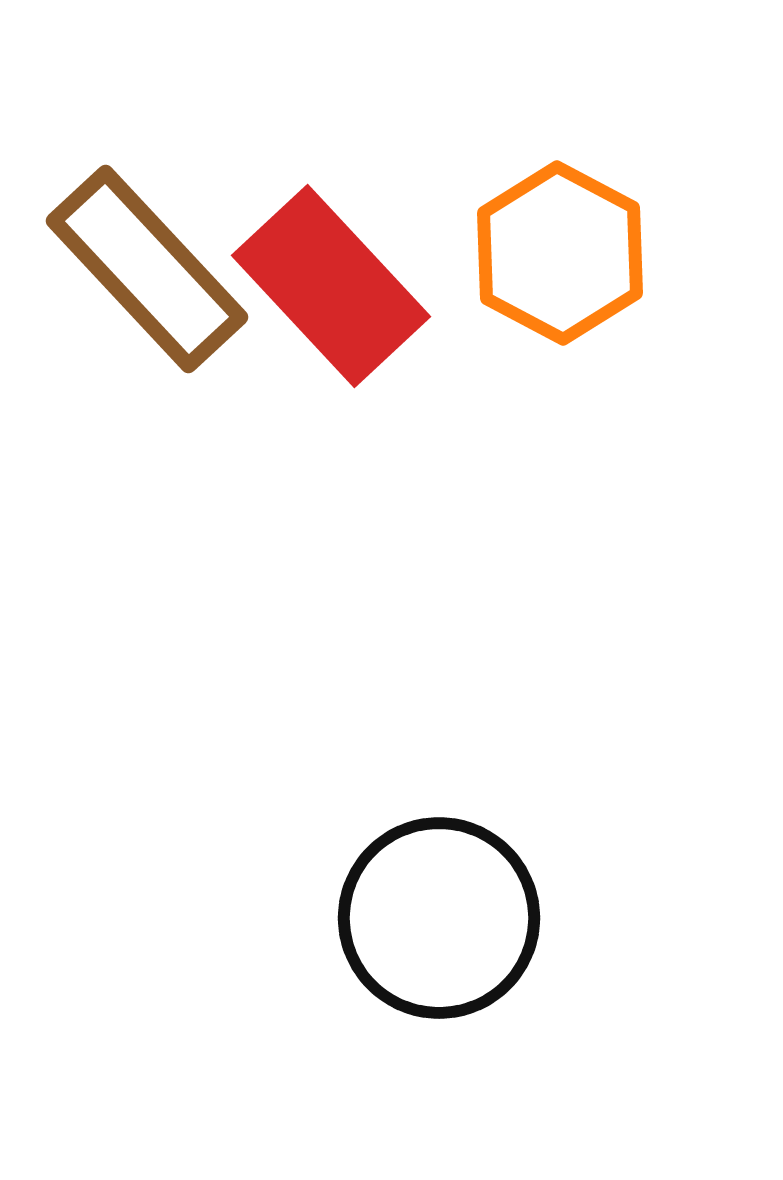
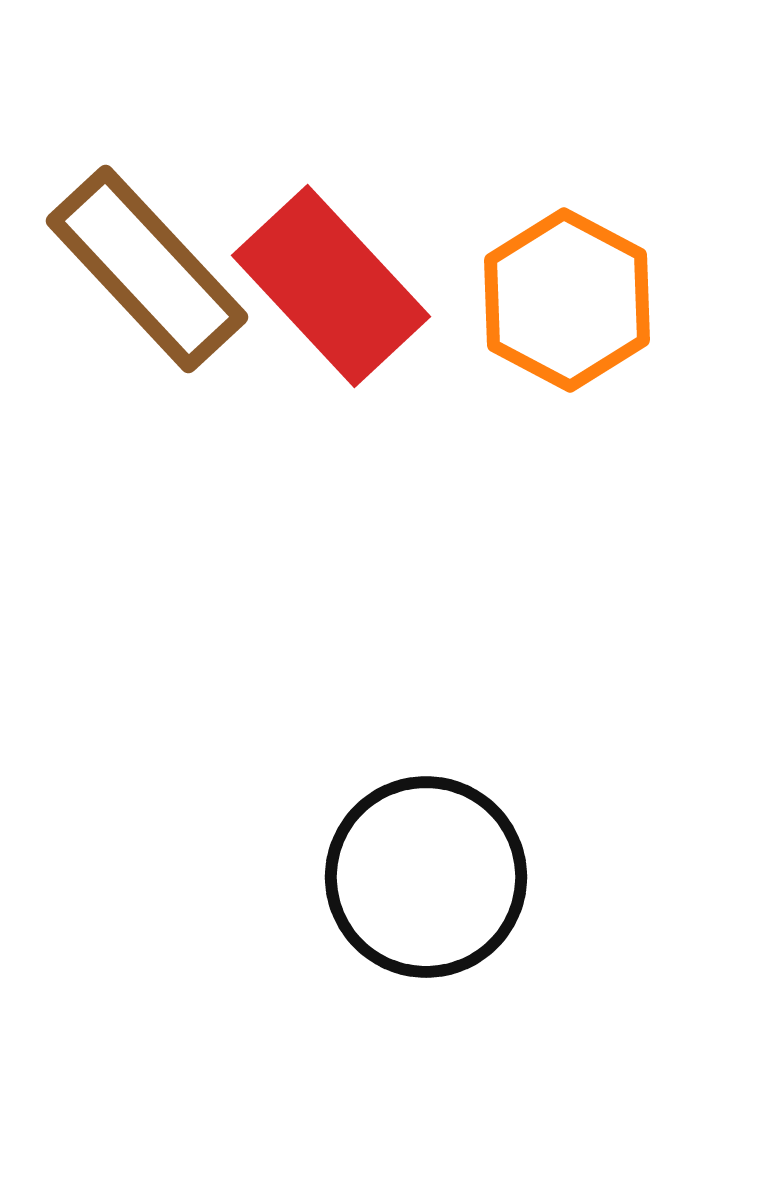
orange hexagon: moved 7 px right, 47 px down
black circle: moved 13 px left, 41 px up
